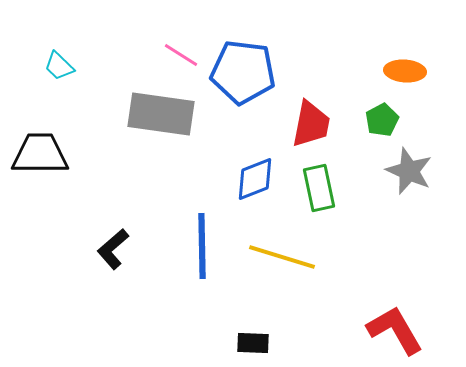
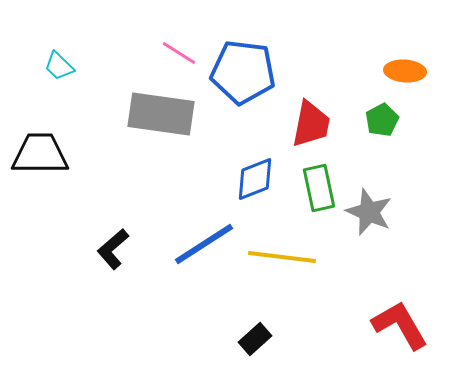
pink line: moved 2 px left, 2 px up
gray star: moved 40 px left, 41 px down
blue line: moved 2 px right, 2 px up; rotated 58 degrees clockwise
yellow line: rotated 10 degrees counterclockwise
red L-shape: moved 5 px right, 5 px up
black rectangle: moved 2 px right, 4 px up; rotated 44 degrees counterclockwise
